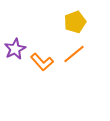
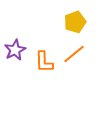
purple star: moved 1 px down
orange L-shape: moved 2 px right; rotated 40 degrees clockwise
